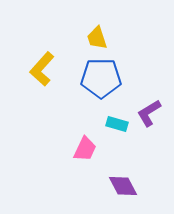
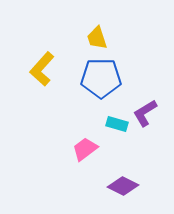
purple L-shape: moved 4 px left
pink trapezoid: rotated 152 degrees counterclockwise
purple diamond: rotated 36 degrees counterclockwise
